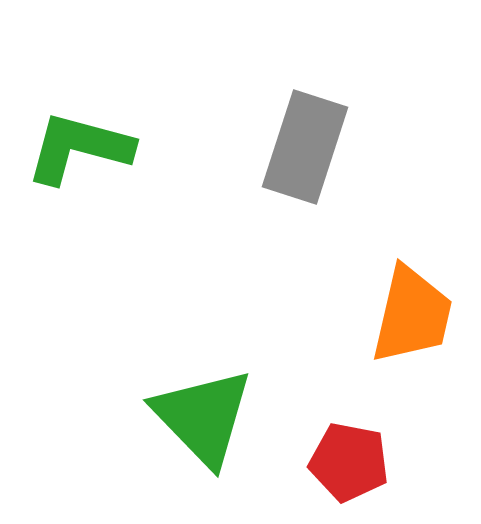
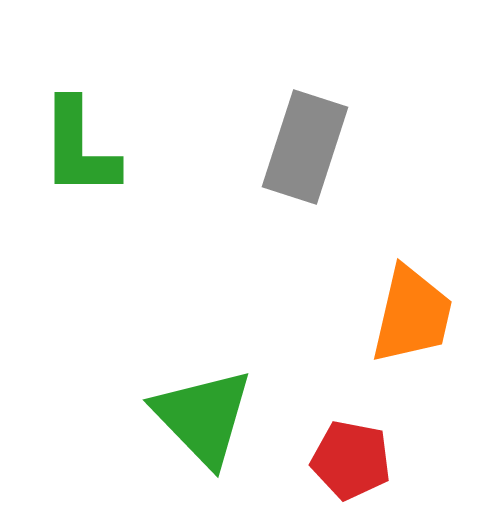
green L-shape: rotated 105 degrees counterclockwise
red pentagon: moved 2 px right, 2 px up
